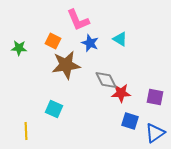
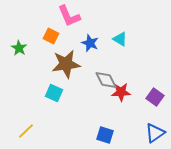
pink L-shape: moved 9 px left, 4 px up
orange square: moved 2 px left, 5 px up
green star: rotated 28 degrees clockwise
brown star: moved 1 px up
red star: moved 1 px up
purple square: rotated 24 degrees clockwise
cyan square: moved 16 px up
blue square: moved 25 px left, 14 px down
yellow line: rotated 48 degrees clockwise
